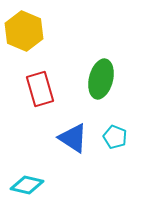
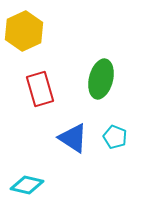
yellow hexagon: rotated 12 degrees clockwise
